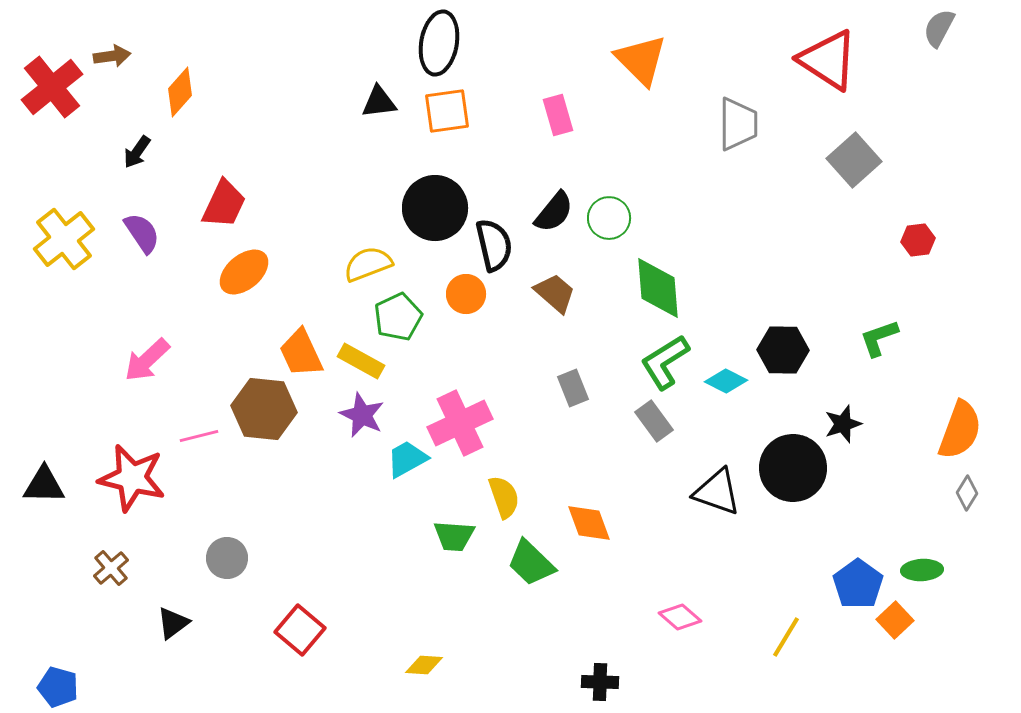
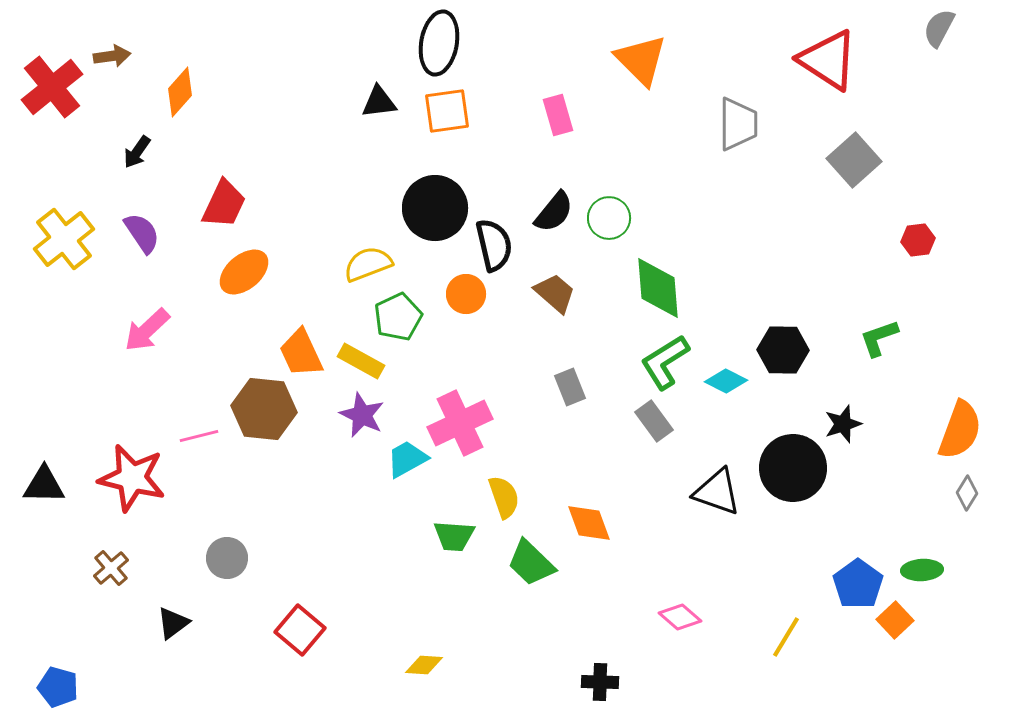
pink arrow at (147, 360): moved 30 px up
gray rectangle at (573, 388): moved 3 px left, 1 px up
